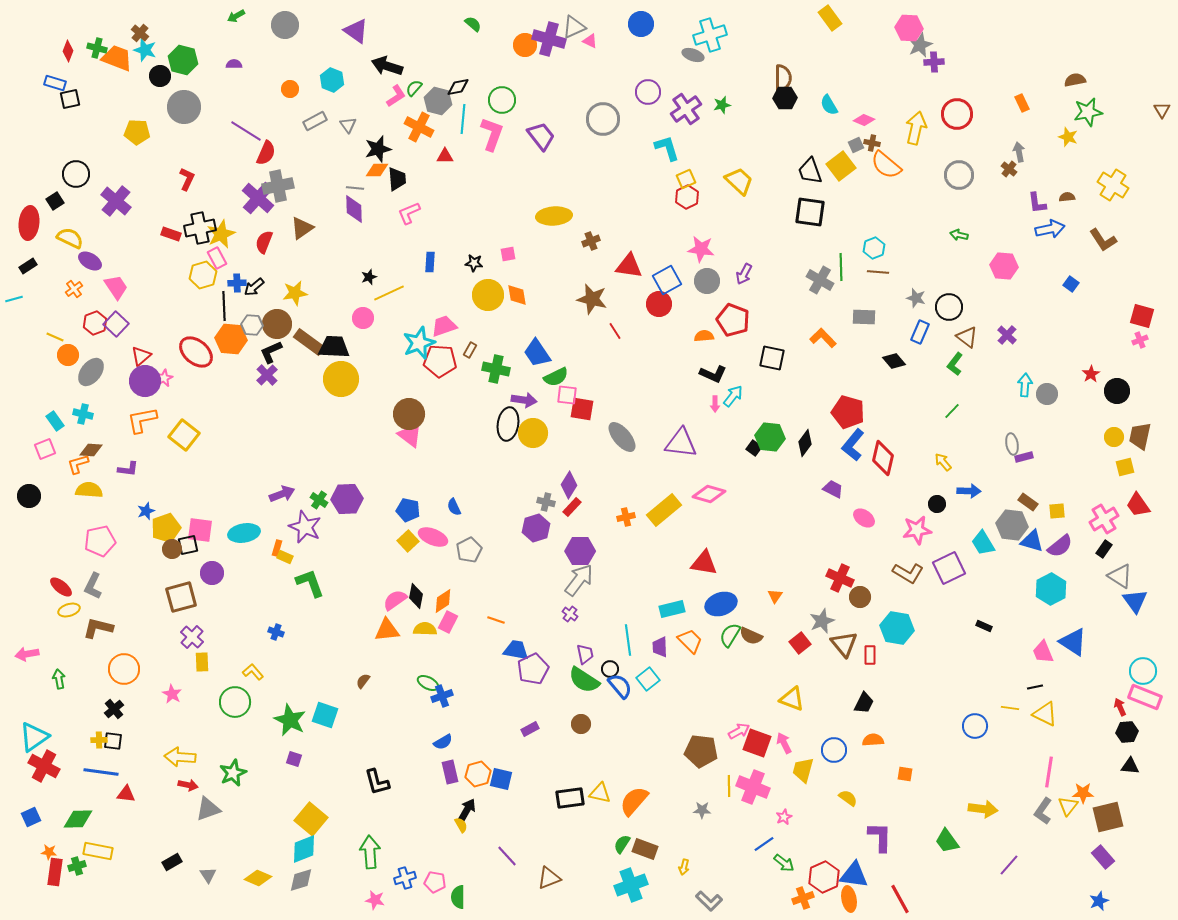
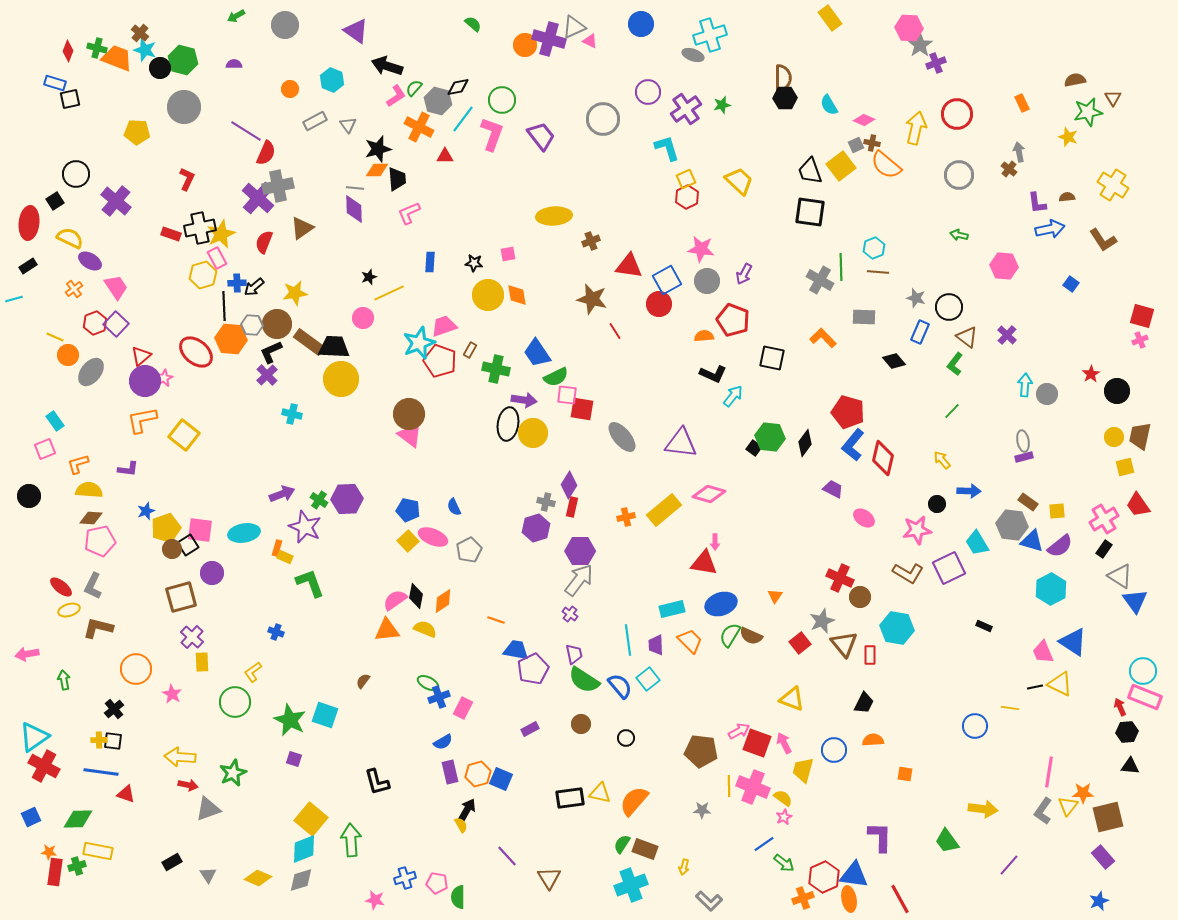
gray star at (920, 45): rotated 10 degrees counterclockwise
purple cross at (934, 62): moved 2 px right, 1 px down; rotated 18 degrees counterclockwise
black circle at (160, 76): moved 8 px up
brown triangle at (1162, 110): moved 49 px left, 12 px up
cyan line at (463, 119): rotated 32 degrees clockwise
red pentagon at (440, 361): rotated 16 degrees clockwise
pink arrow at (715, 404): moved 138 px down
cyan cross at (83, 414): moved 209 px right
gray ellipse at (1012, 444): moved 11 px right, 3 px up
brown diamond at (91, 450): moved 68 px down
yellow arrow at (943, 462): moved 1 px left, 2 px up
red rectangle at (572, 507): rotated 30 degrees counterclockwise
cyan trapezoid at (983, 543): moved 6 px left
black square at (188, 545): rotated 20 degrees counterclockwise
pink rectangle at (448, 622): moved 15 px right, 86 px down
yellow semicircle at (425, 629): rotated 20 degrees clockwise
purple trapezoid at (660, 647): moved 4 px left, 2 px up
purple trapezoid at (585, 654): moved 11 px left
orange circle at (124, 669): moved 12 px right
black circle at (610, 669): moved 16 px right, 69 px down
yellow L-shape at (253, 672): rotated 85 degrees counterclockwise
green arrow at (59, 679): moved 5 px right, 1 px down
blue cross at (442, 696): moved 3 px left, 1 px down
yellow triangle at (1045, 714): moved 15 px right, 30 px up
blue square at (501, 779): rotated 10 degrees clockwise
red triangle at (126, 794): rotated 12 degrees clockwise
yellow semicircle at (848, 798): moved 65 px left
green arrow at (370, 852): moved 19 px left, 12 px up
brown triangle at (549, 878): rotated 40 degrees counterclockwise
pink pentagon at (435, 882): moved 2 px right, 1 px down
